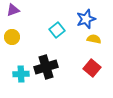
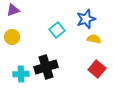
red square: moved 5 px right, 1 px down
